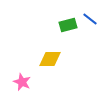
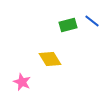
blue line: moved 2 px right, 2 px down
yellow diamond: rotated 60 degrees clockwise
